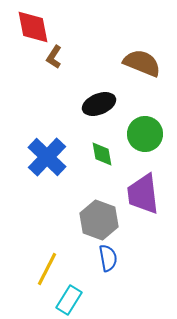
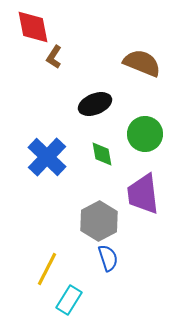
black ellipse: moved 4 px left
gray hexagon: moved 1 px down; rotated 12 degrees clockwise
blue semicircle: rotated 8 degrees counterclockwise
